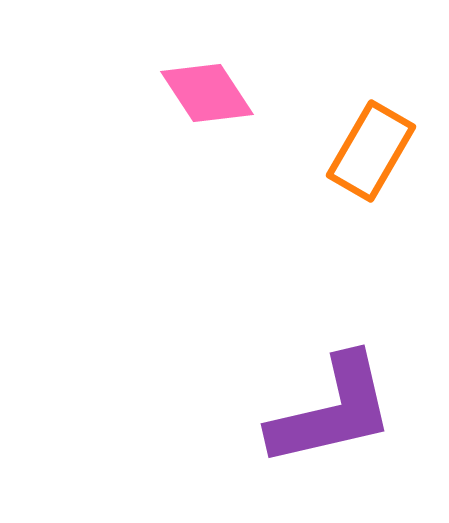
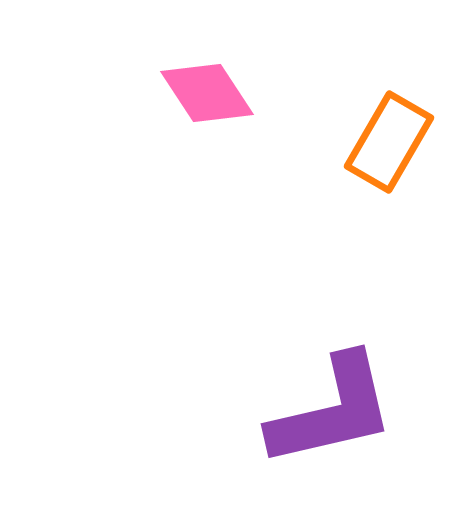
orange rectangle: moved 18 px right, 9 px up
